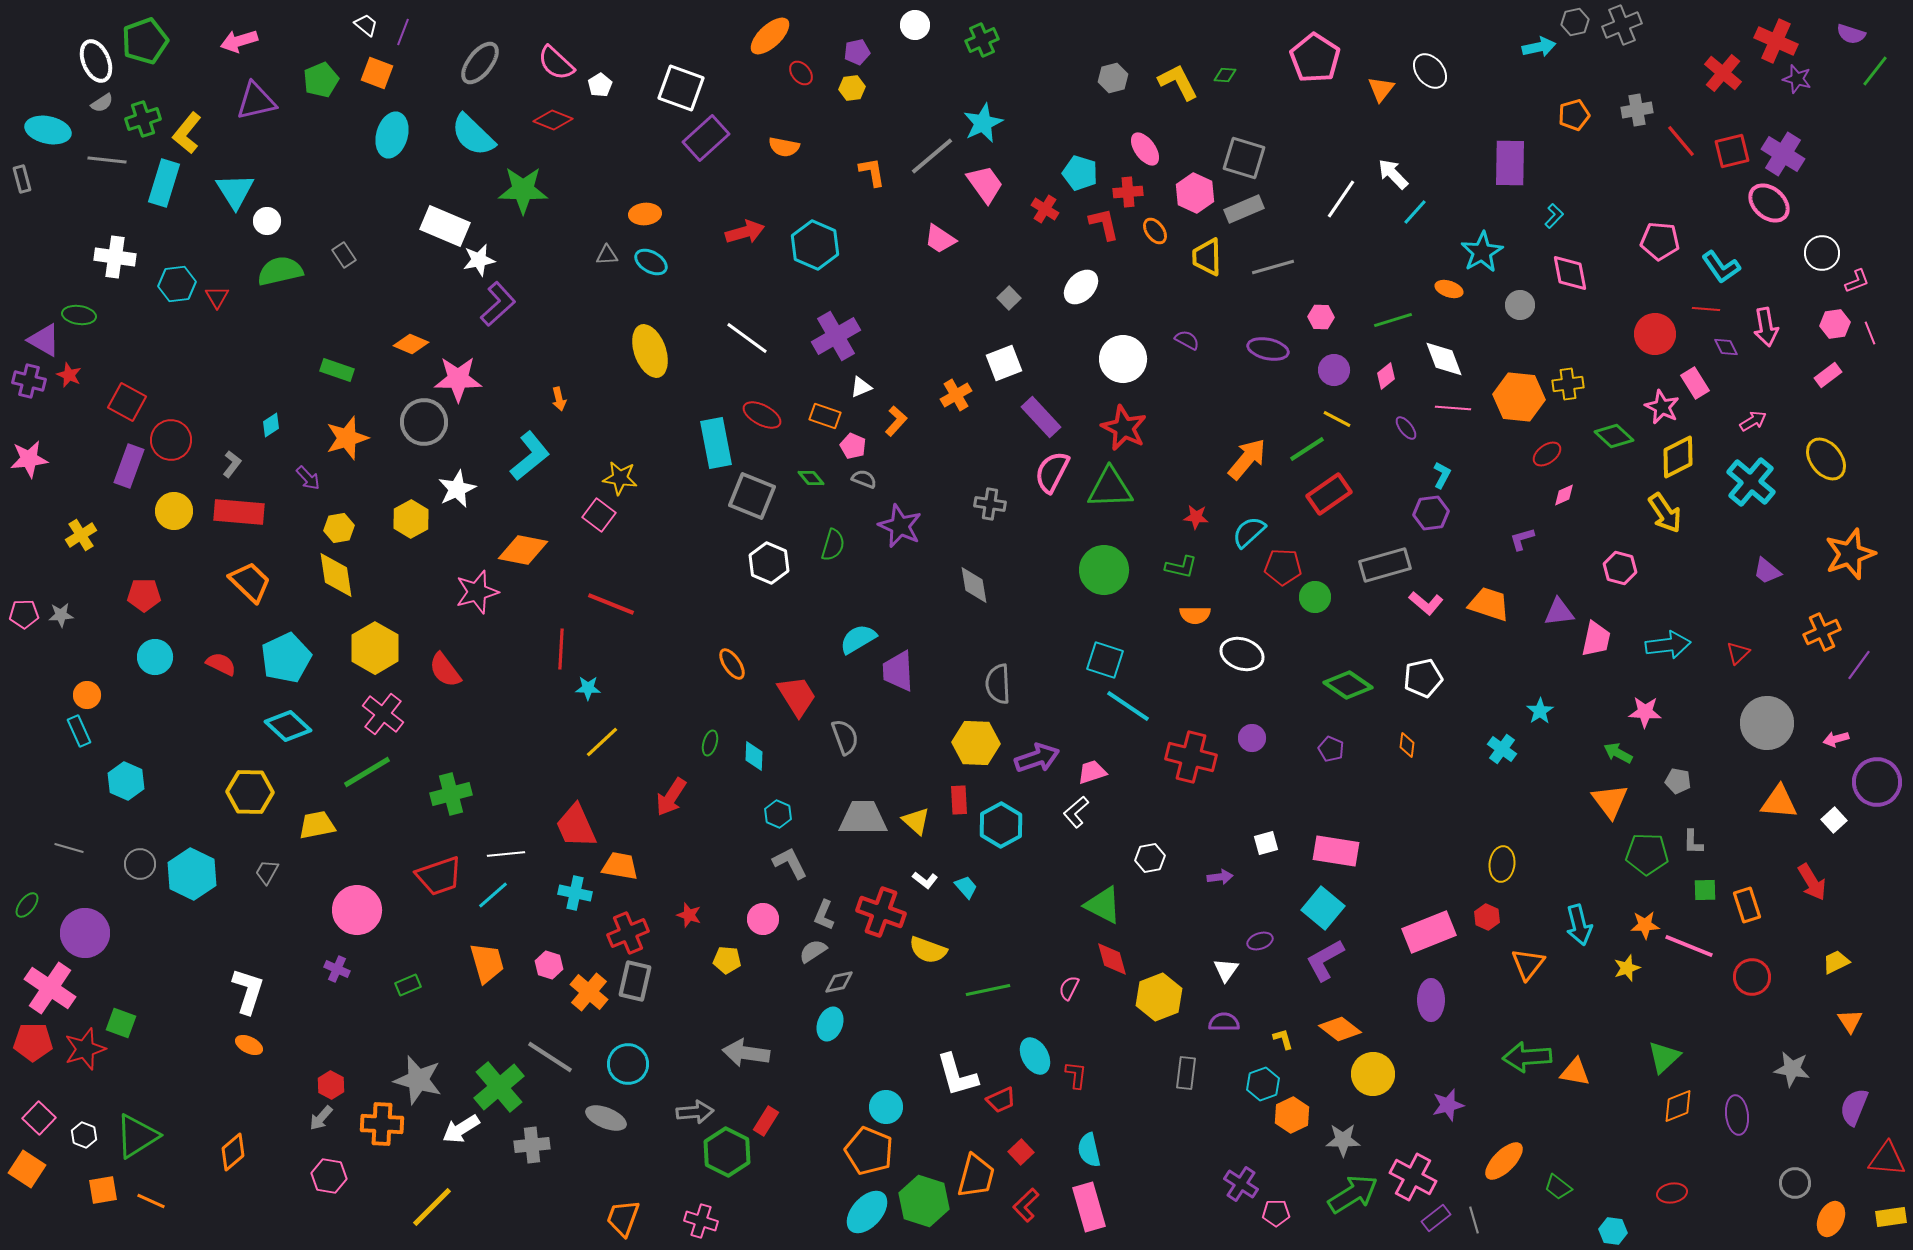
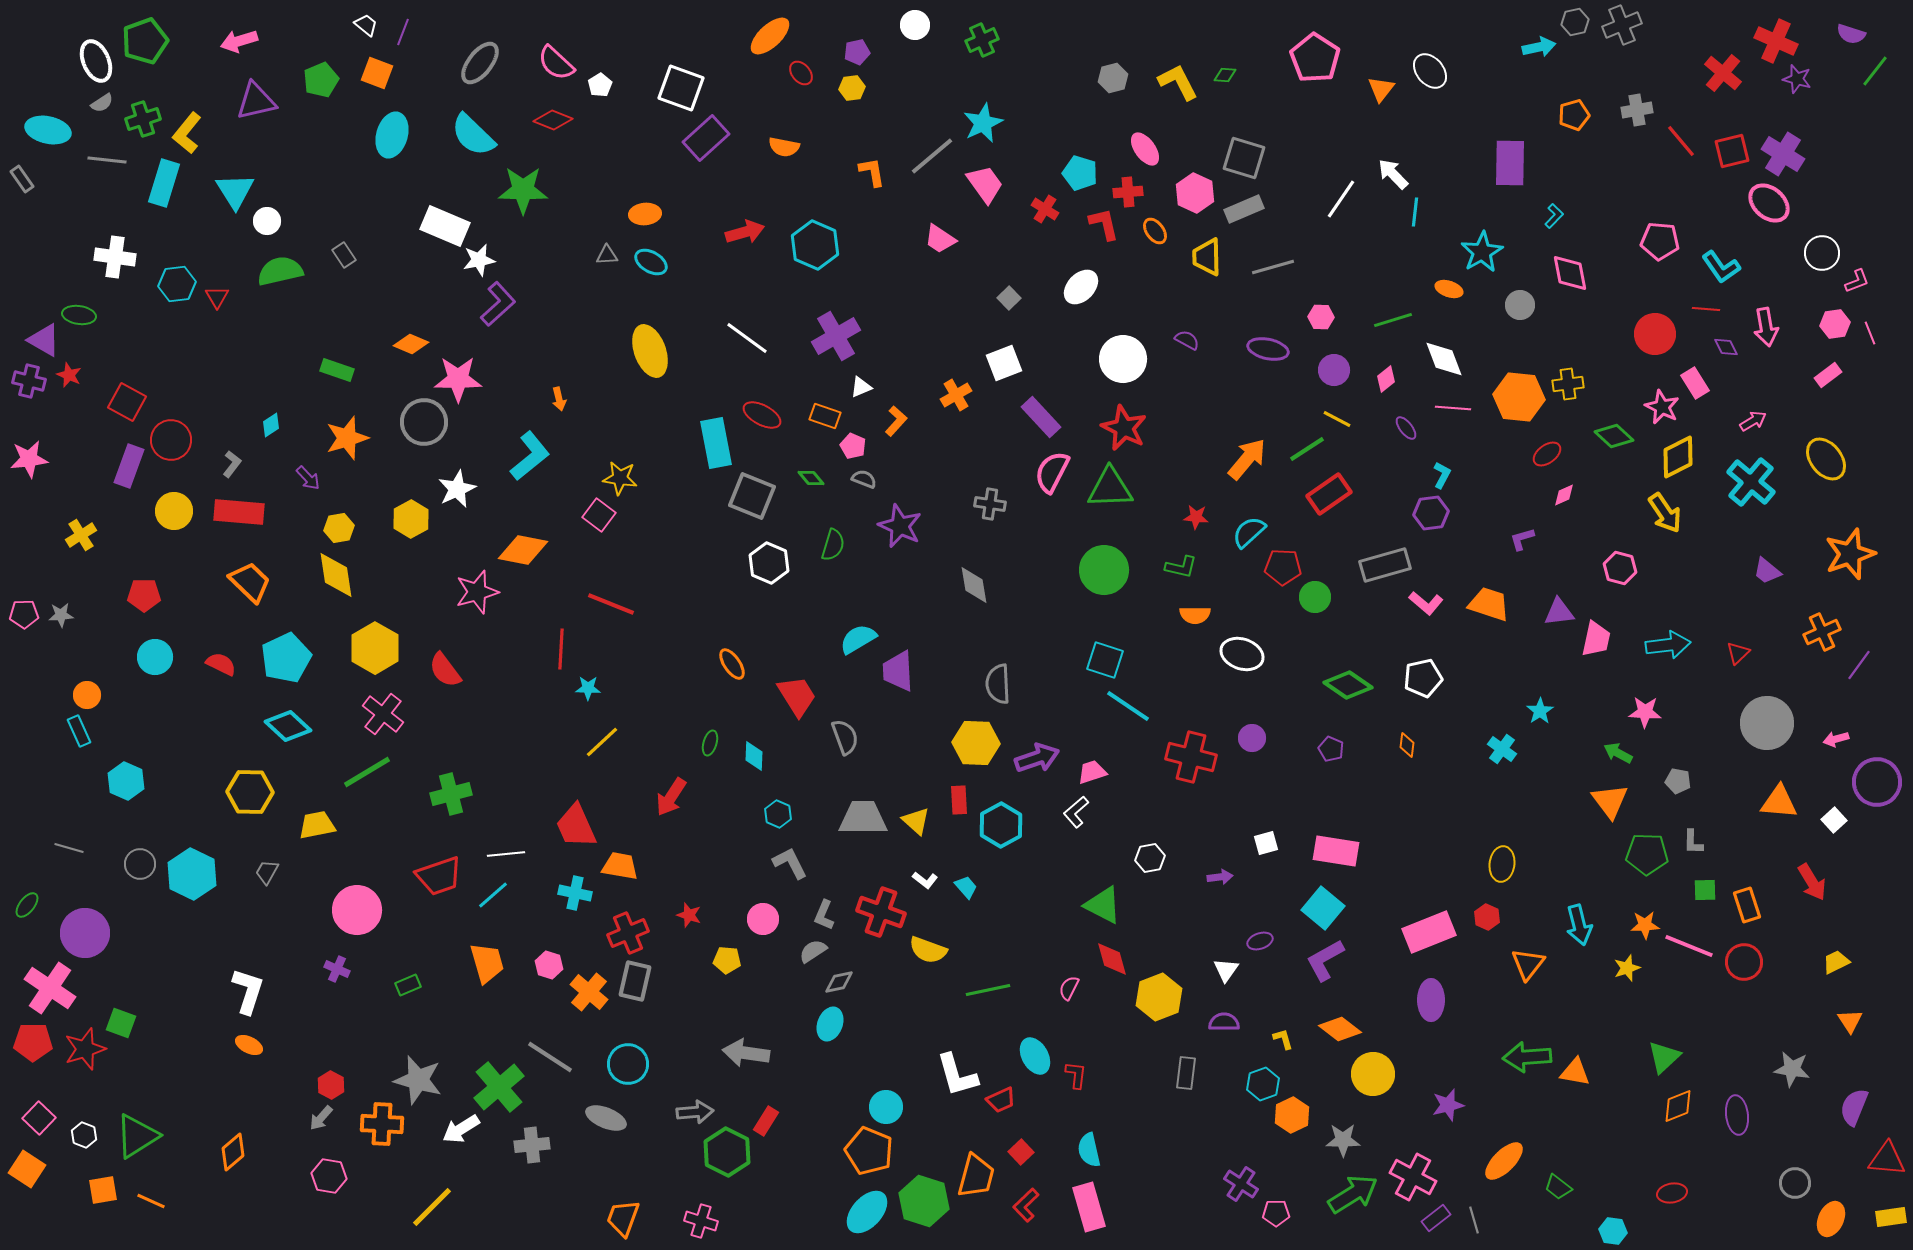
gray rectangle at (22, 179): rotated 20 degrees counterclockwise
cyan line at (1415, 212): rotated 36 degrees counterclockwise
pink diamond at (1386, 376): moved 3 px down
red circle at (1752, 977): moved 8 px left, 15 px up
